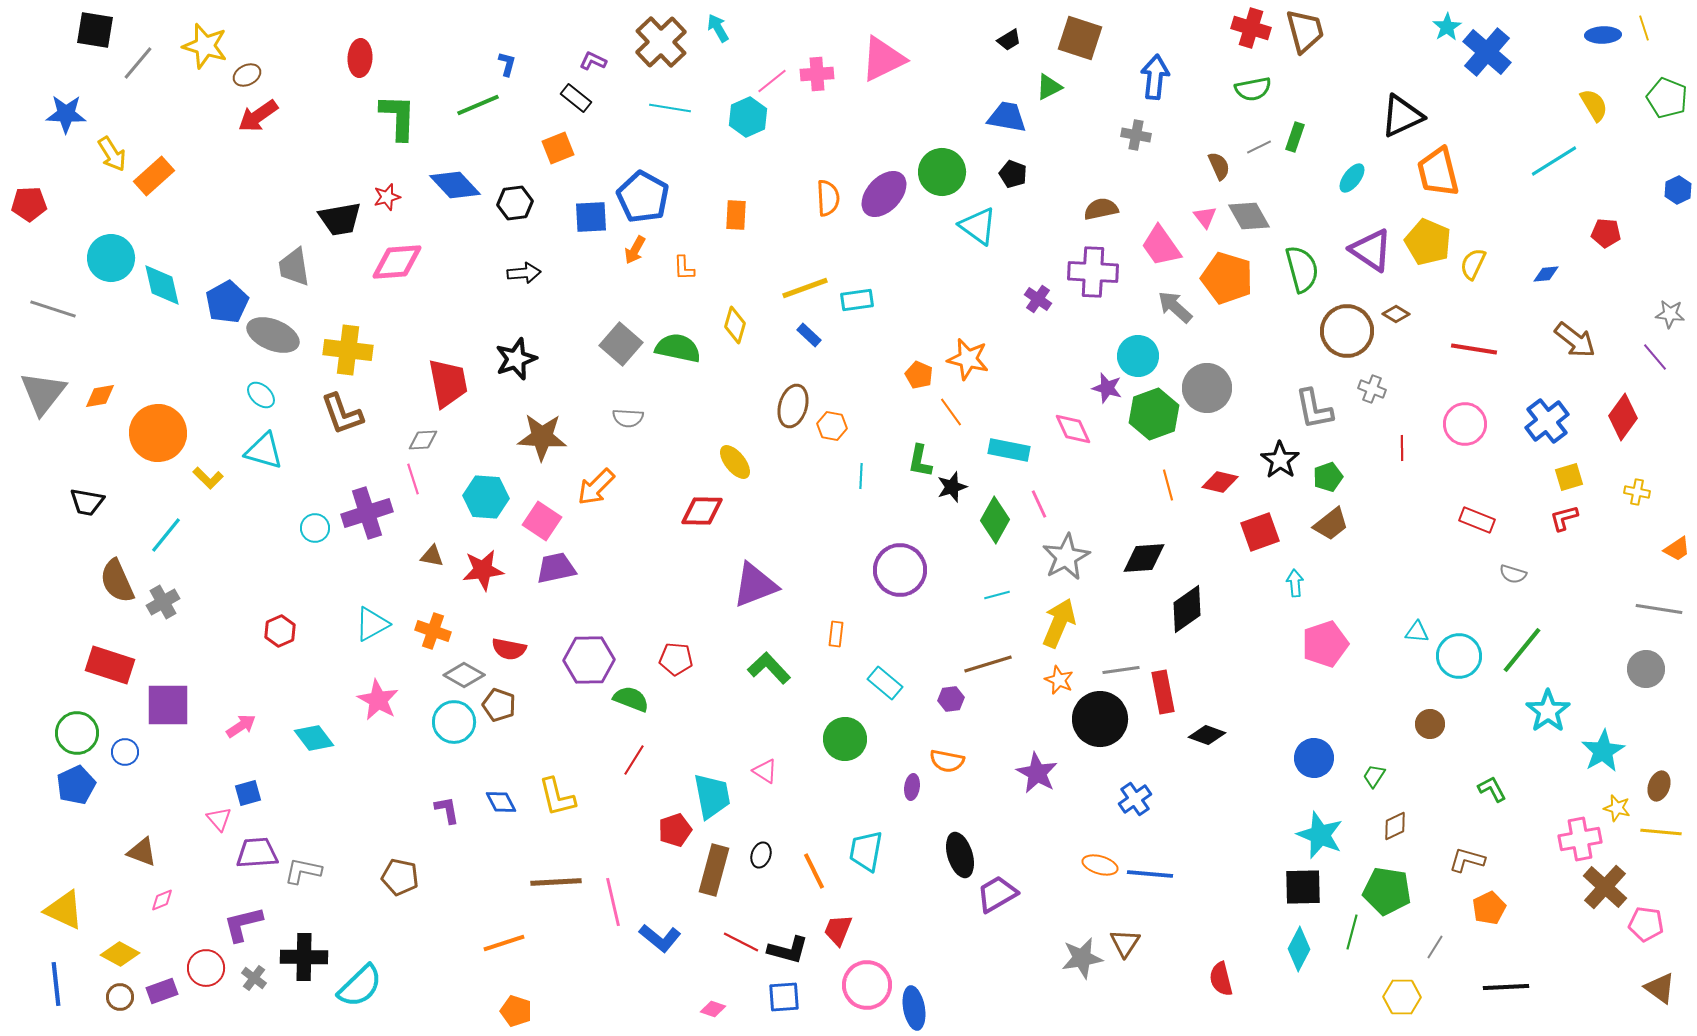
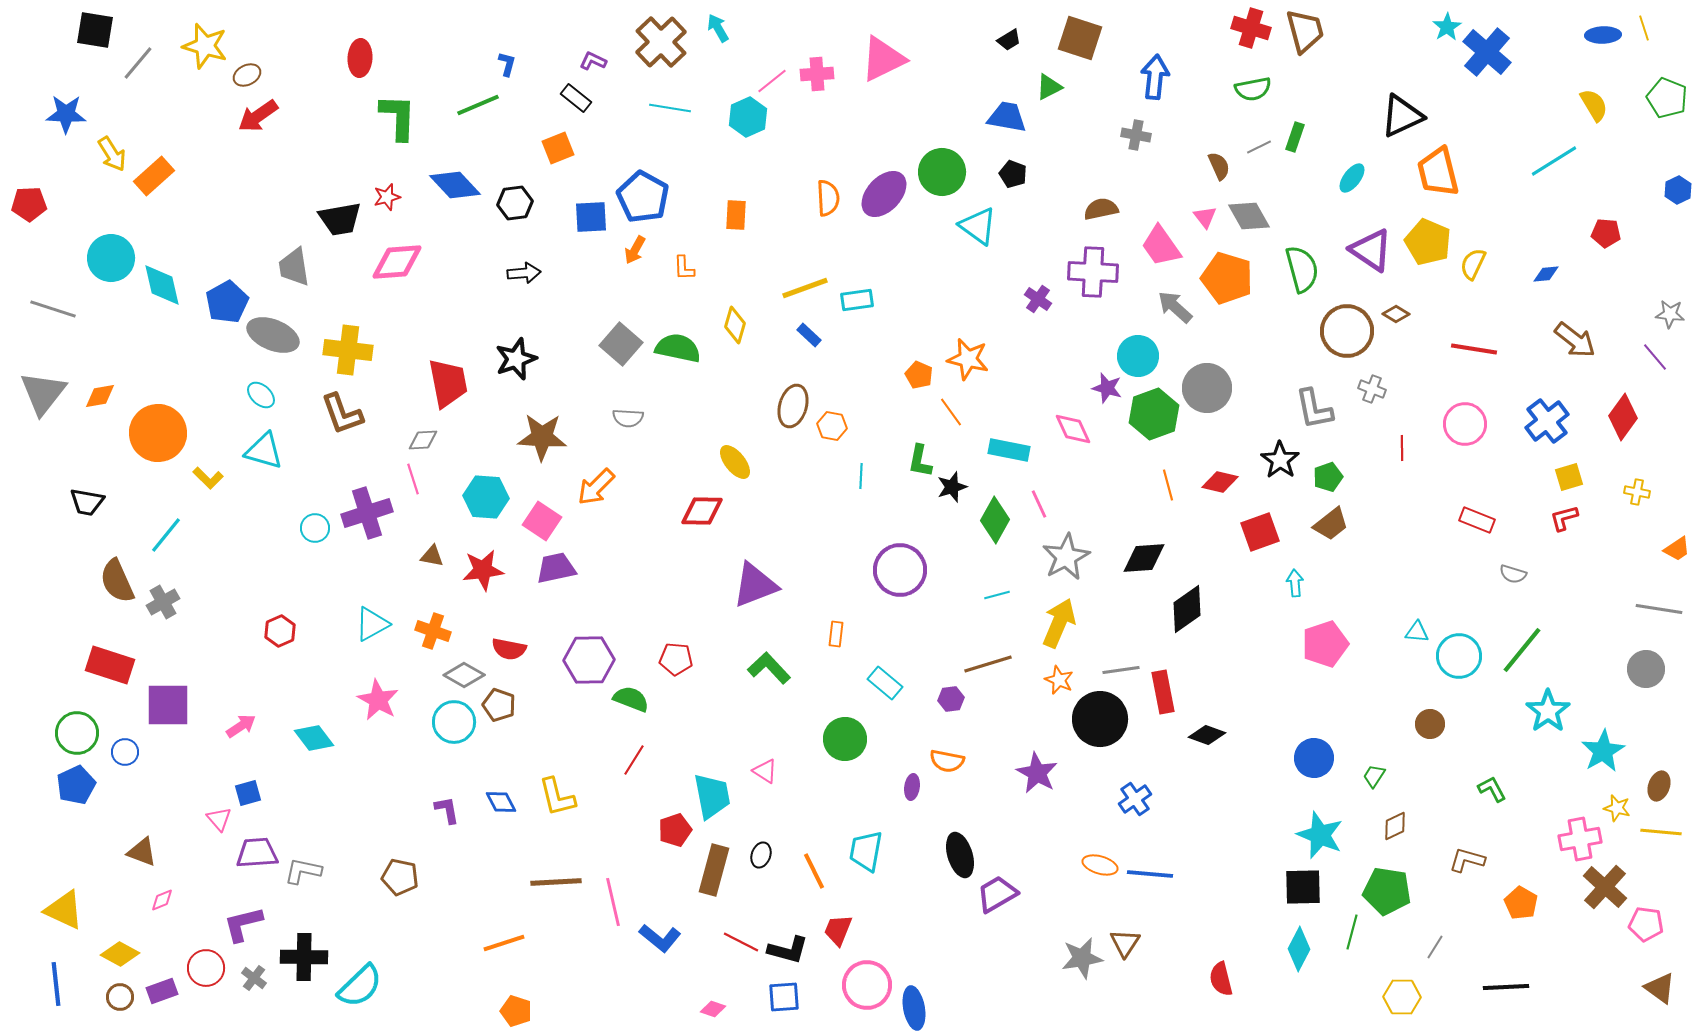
orange pentagon at (1489, 908): moved 32 px right, 5 px up; rotated 16 degrees counterclockwise
